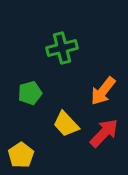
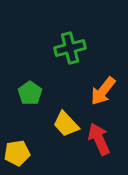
green cross: moved 8 px right
green pentagon: rotated 20 degrees counterclockwise
red arrow: moved 5 px left, 6 px down; rotated 68 degrees counterclockwise
yellow pentagon: moved 4 px left, 2 px up; rotated 25 degrees clockwise
